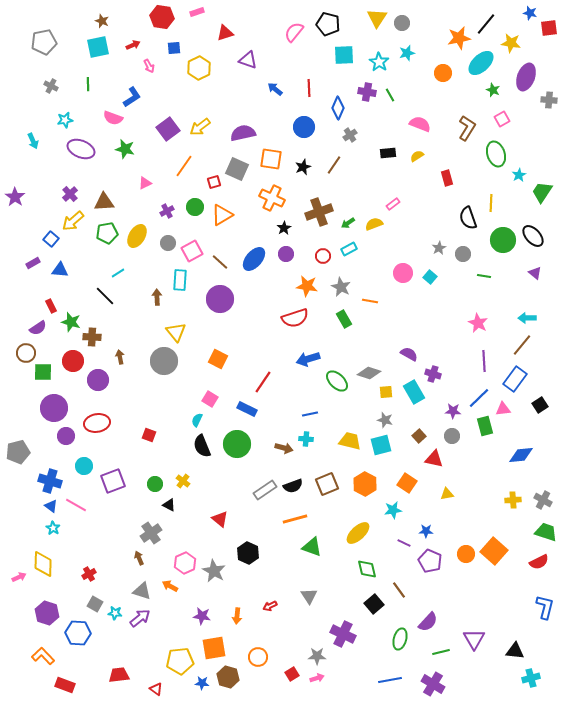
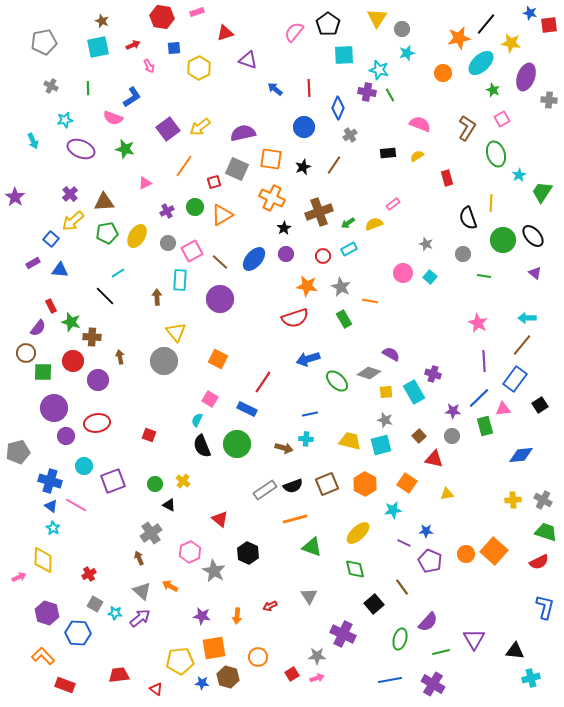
gray circle at (402, 23): moved 6 px down
black pentagon at (328, 24): rotated 20 degrees clockwise
red square at (549, 28): moved 3 px up
cyan star at (379, 62): moved 8 px down; rotated 18 degrees counterclockwise
green line at (88, 84): moved 4 px down
gray star at (439, 248): moved 13 px left, 4 px up; rotated 24 degrees counterclockwise
purple semicircle at (38, 328): rotated 18 degrees counterclockwise
purple semicircle at (409, 354): moved 18 px left
pink hexagon at (185, 563): moved 5 px right, 11 px up
yellow diamond at (43, 564): moved 4 px up
green diamond at (367, 569): moved 12 px left
brown line at (399, 590): moved 3 px right, 3 px up
gray triangle at (142, 591): rotated 24 degrees clockwise
